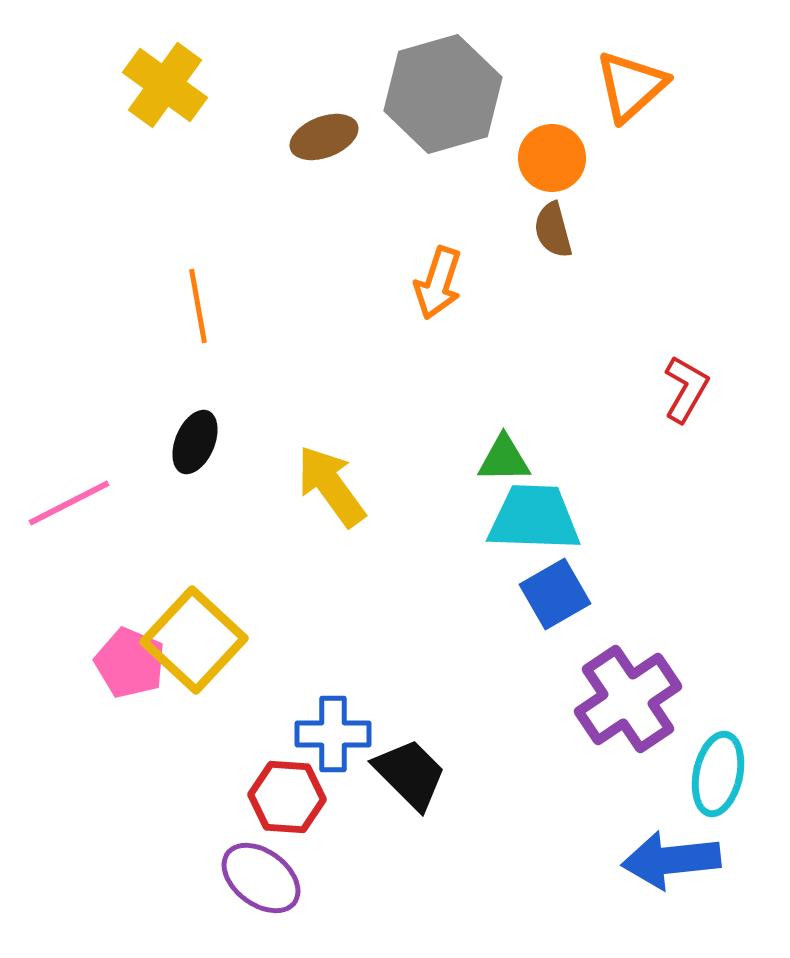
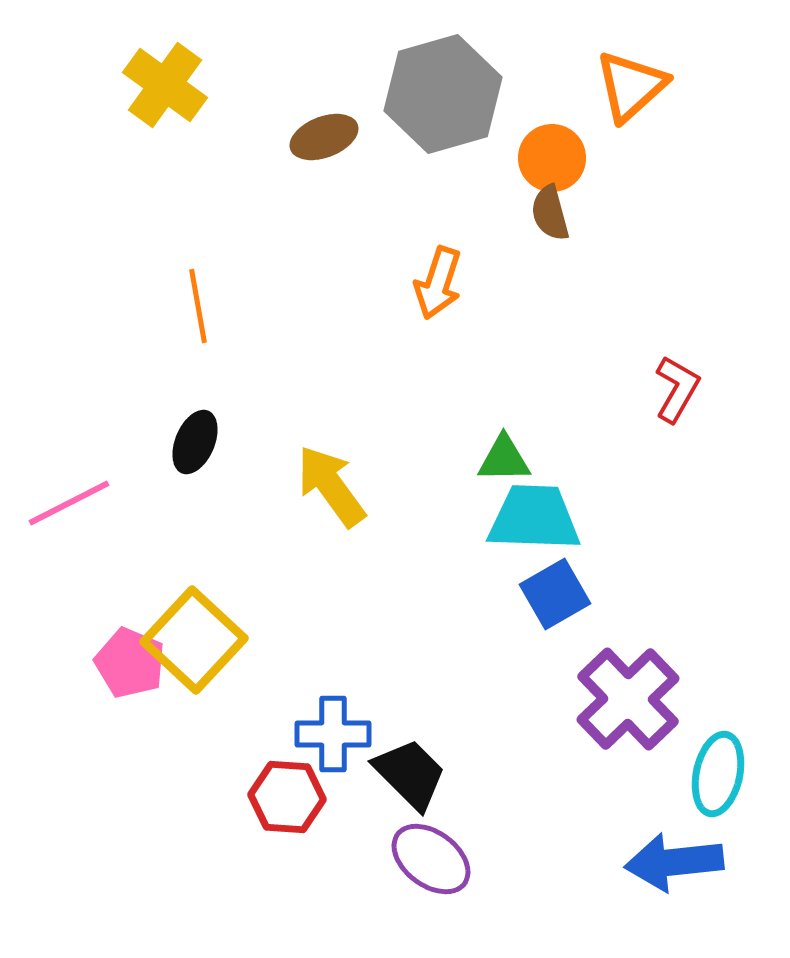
brown semicircle: moved 3 px left, 17 px up
red L-shape: moved 9 px left
purple cross: rotated 10 degrees counterclockwise
blue arrow: moved 3 px right, 2 px down
purple ellipse: moved 170 px right, 19 px up
